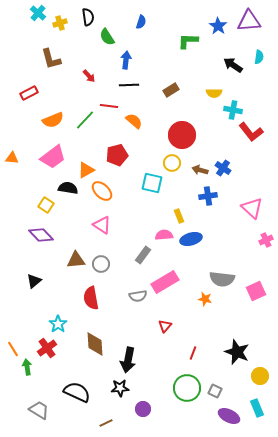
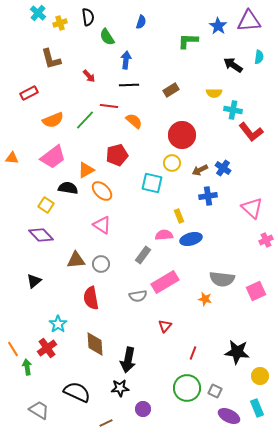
brown arrow at (200, 170): rotated 42 degrees counterclockwise
black star at (237, 352): rotated 15 degrees counterclockwise
